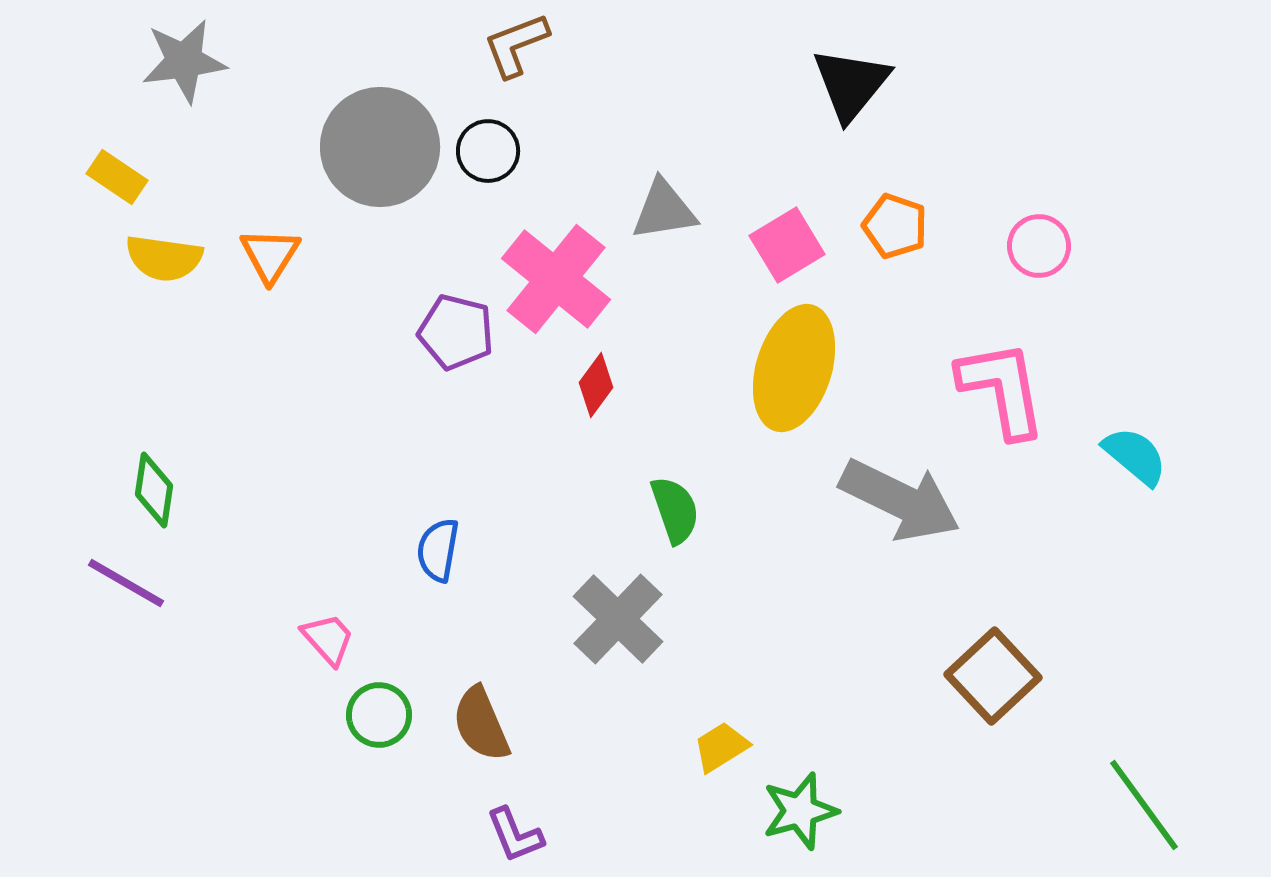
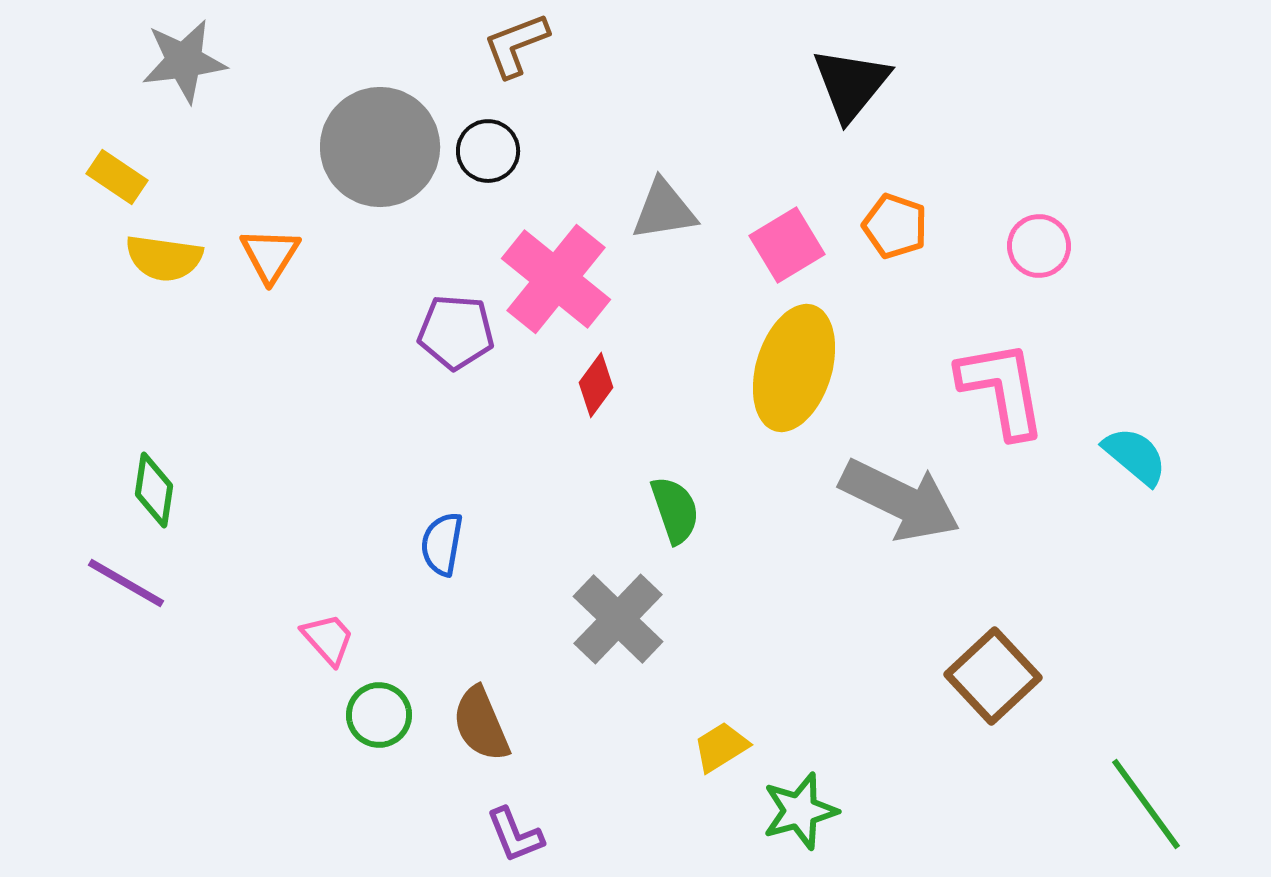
purple pentagon: rotated 10 degrees counterclockwise
blue semicircle: moved 4 px right, 6 px up
green line: moved 2 px right, 1 px up
